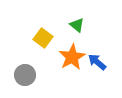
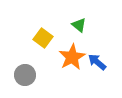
green triangle: moved 2 px right
